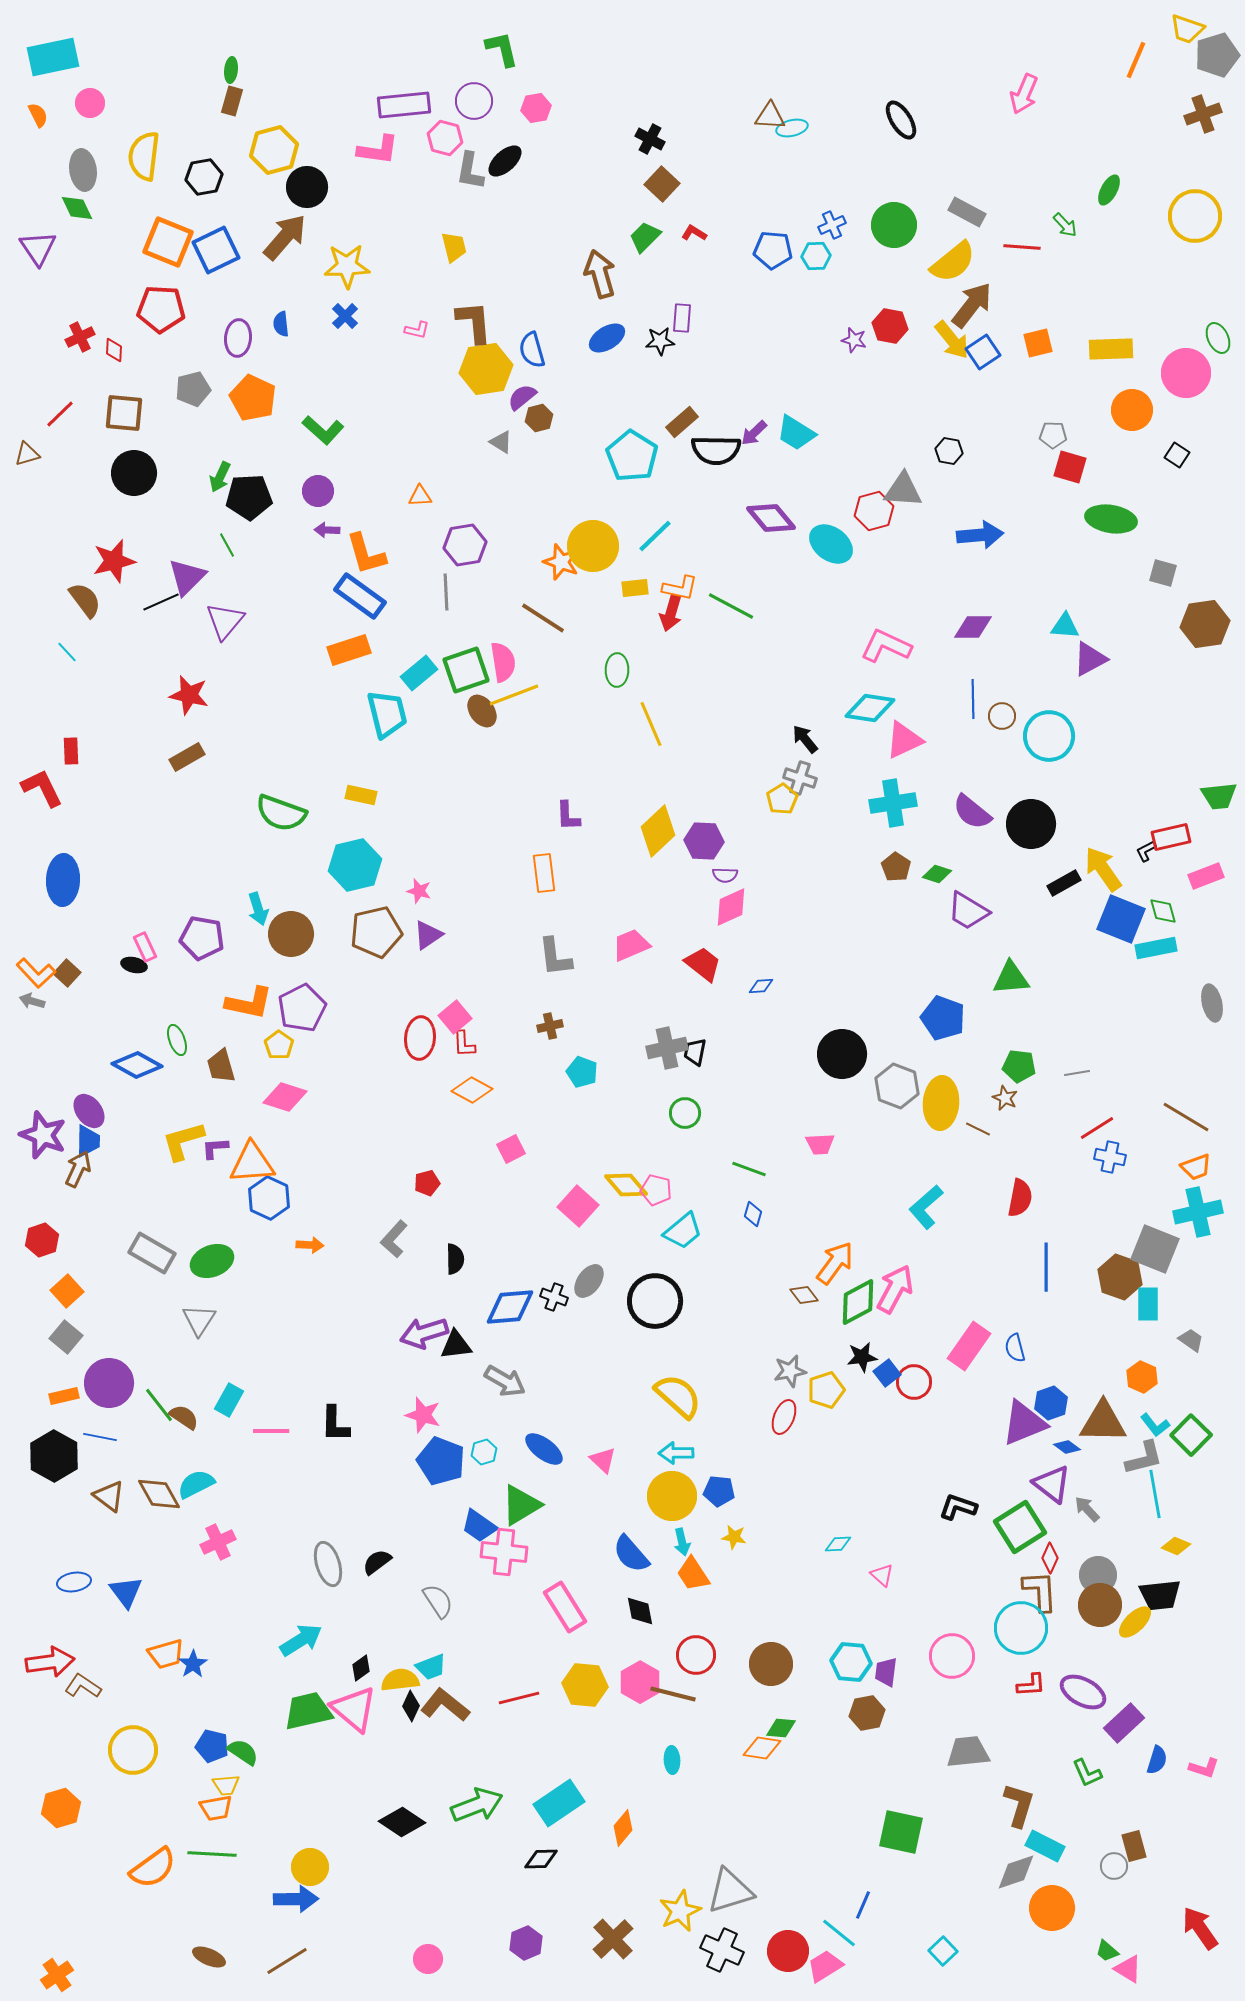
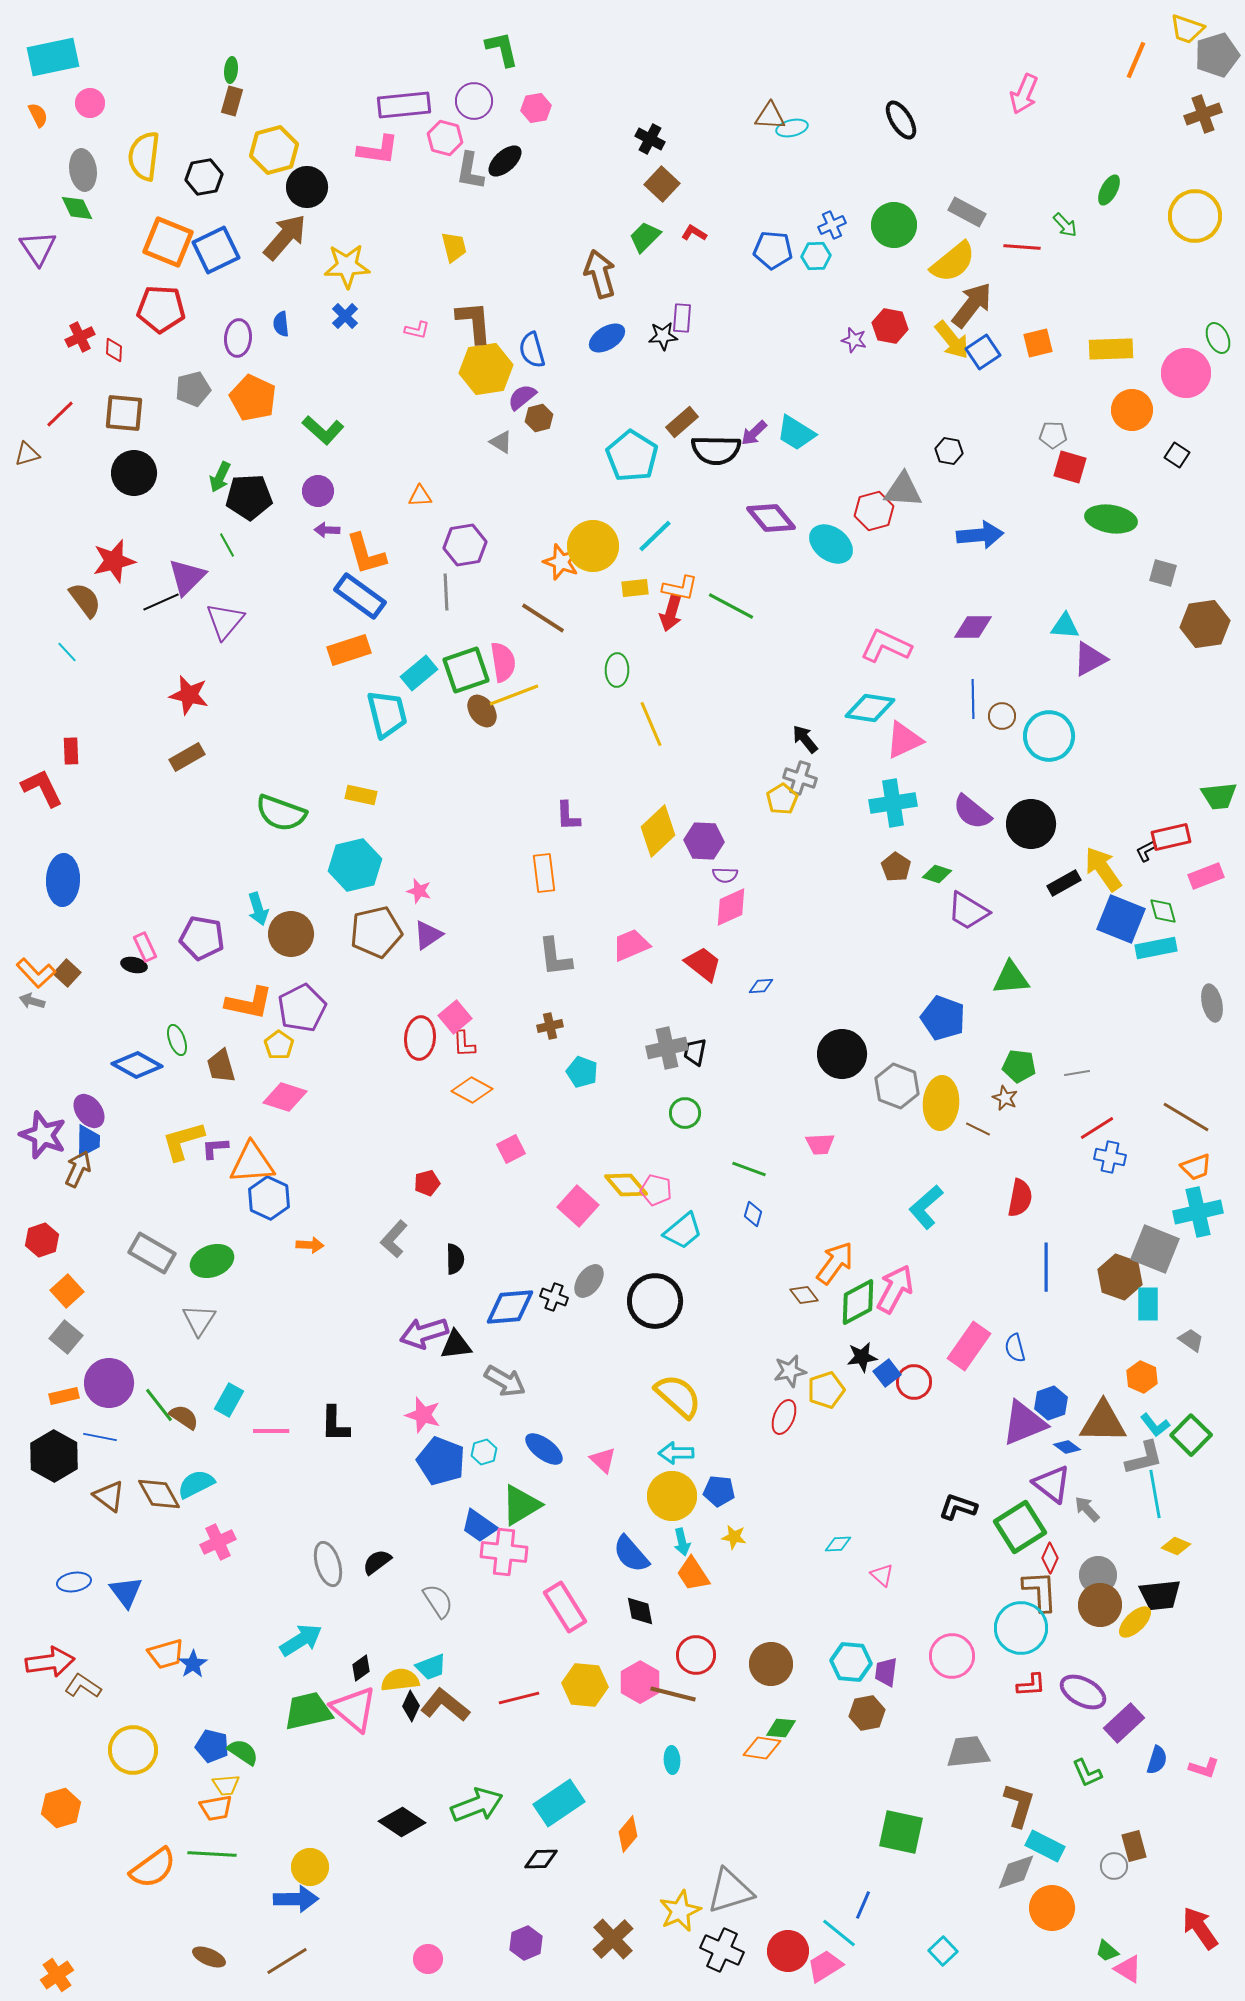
black star at (660, 341): moved 3 px right, 5 px up
orange diamond at (623, 1828): moved 5 px right, 6 px down
